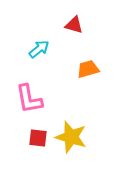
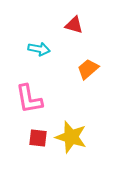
cyan arrow: rotated 50 degrees clockwise
orange trapezoid: rotated 25 degrees counterclockwise
